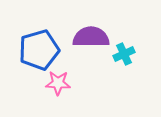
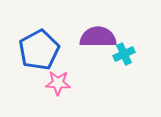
purple semicircle: moved 7 px right
blue pentagon: rotated 12 degrees counterclockwise
